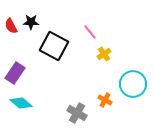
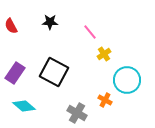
black star: moved 19 px right
black square: moved 26 px down
cyan circle: moved 6 px left, 4 px up
cyan diamond: moved 3 px right, 3 px down
